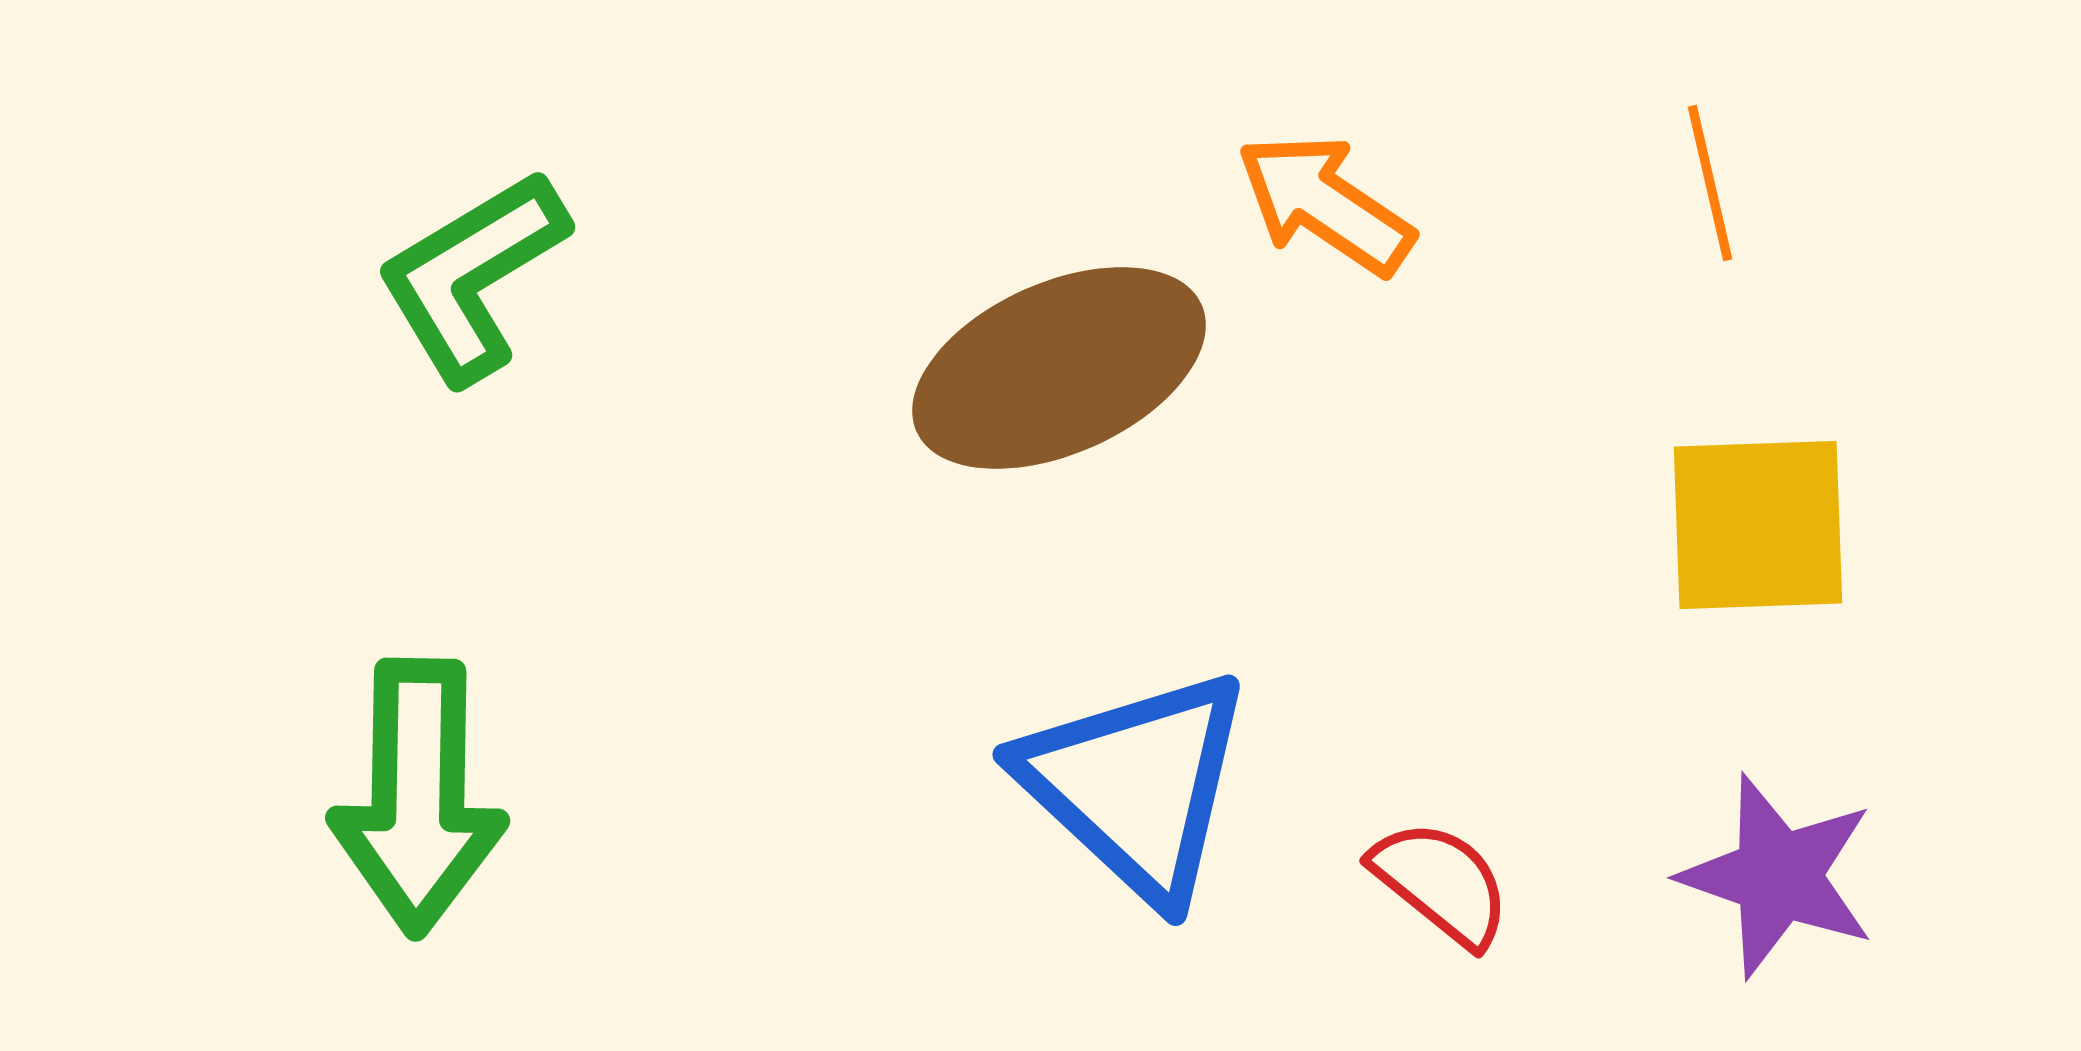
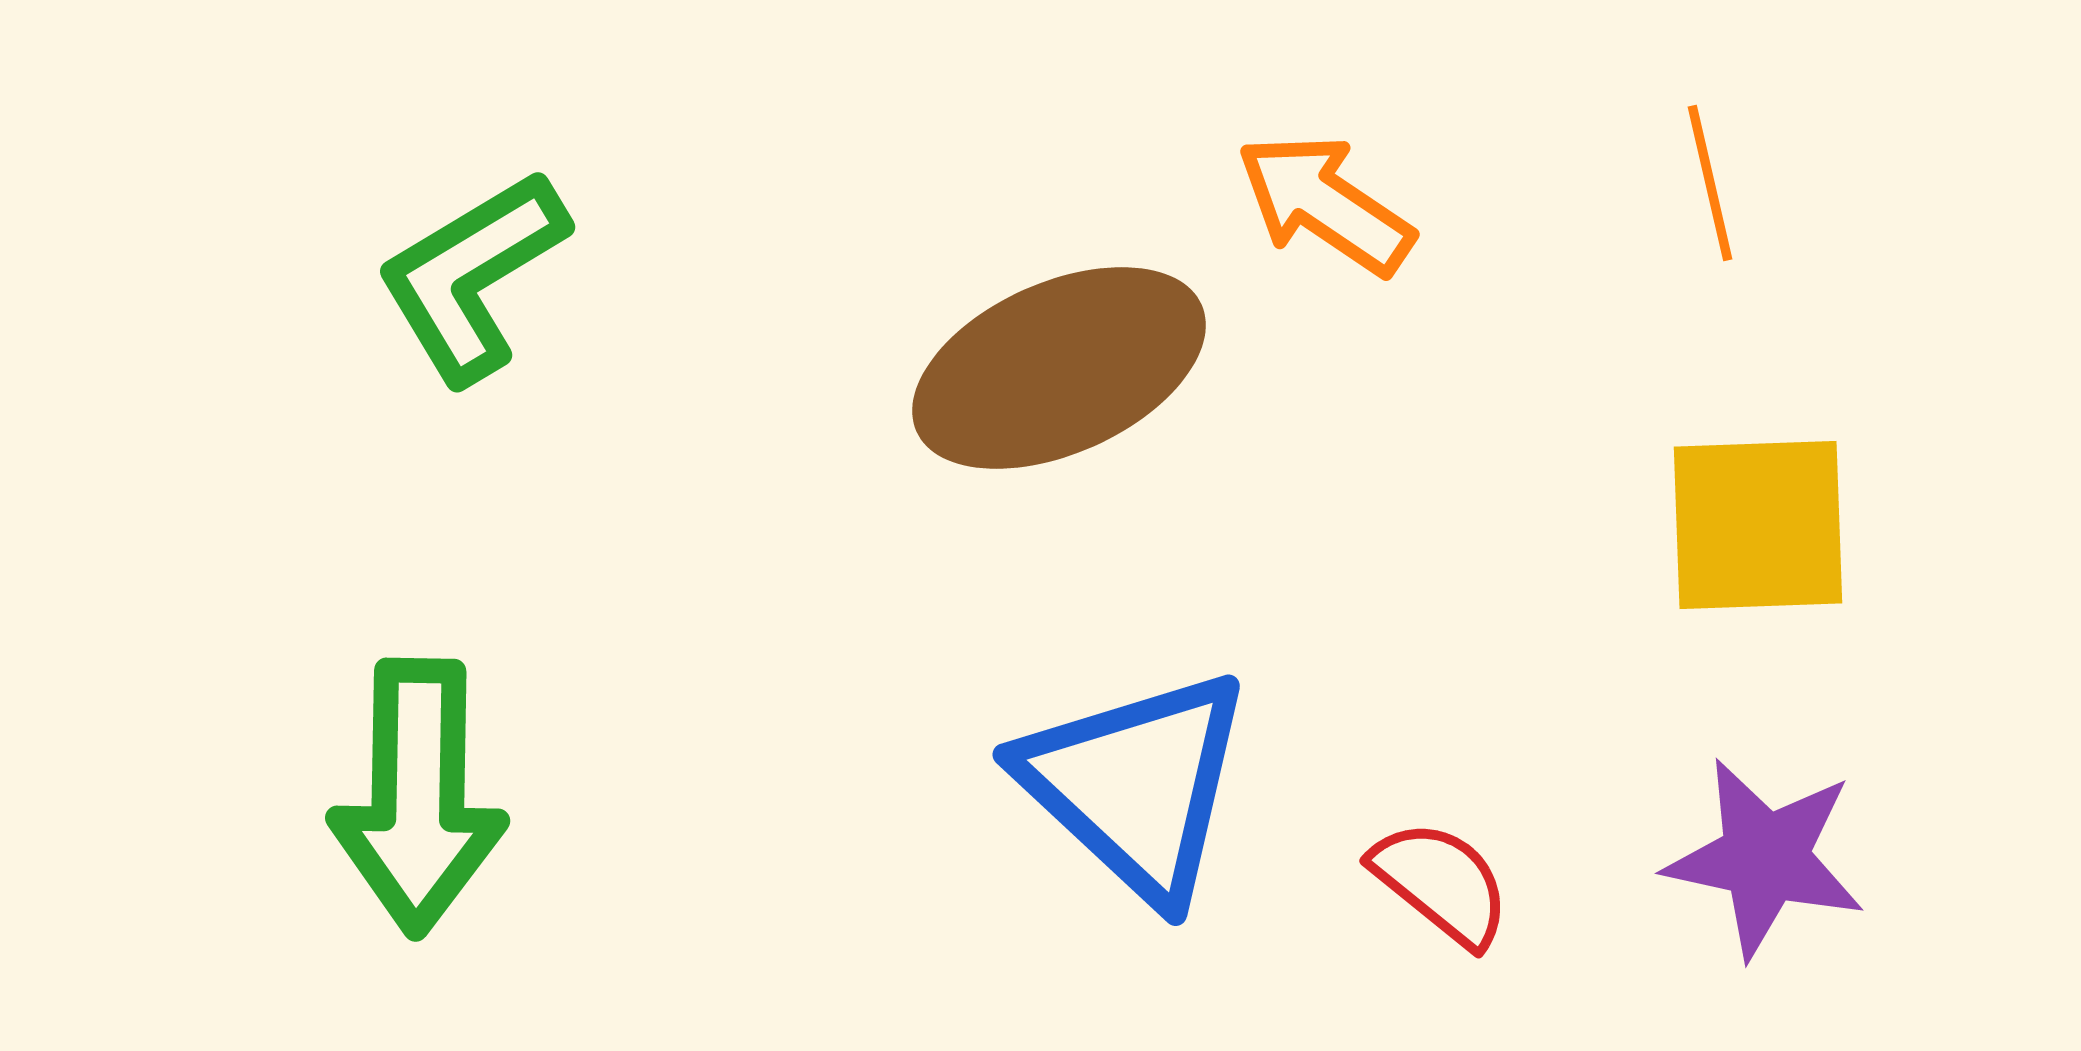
purple star: moved 13 px left, 18 px up; rotated 7 degrees counterclockwise
